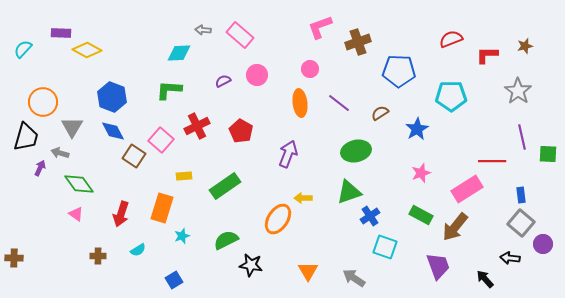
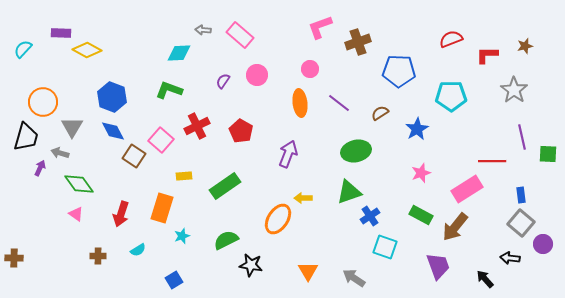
purple semicircle at (223, 81): rotated 28 degrees counterclockwise
green L-shape at (169, 90): rotated 16 degrees clockwise
gray star at (518, 91): moved 4 px left, 1 px up
